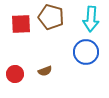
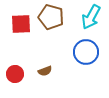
cyan arrow: moved 2 px up; rotated 25 degrees clockwise
